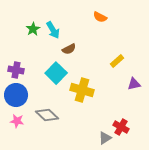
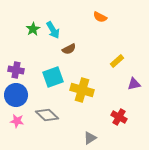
cyan square: moved 3 px left, 4 px down; rotated 25 degrees clockwise
red cross: moved 2 px left, 10 px up
gray triangle: moved 15 px left
